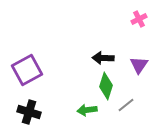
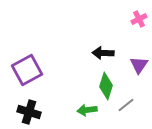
black arrow: moved 5 px up
